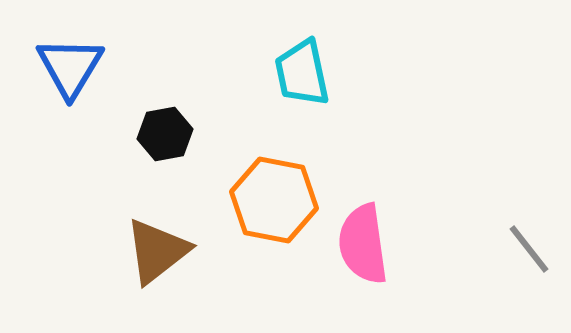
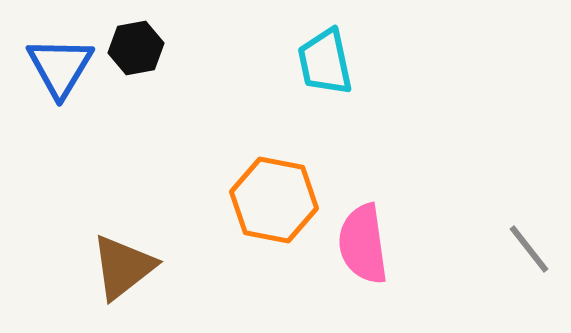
blue triangle: moved 10 px left
cyan trapezoid: moved 23 px right, 11 px up
black hexagon: moved 29 px left, 86 px up
brown triangle: moved 34 px left, 16 px down
